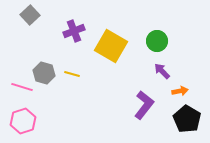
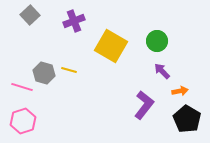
purple cross: moved 10 px up
yellow line: moved 3 px left, 4 px up
